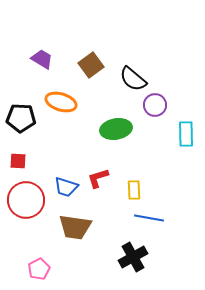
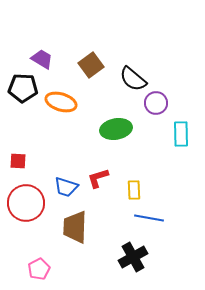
purple circle: moved 1 px right, 2 px up
black pentagon: moved 2 px right, 30 px up
cyan rectangle: moved 5 px left
red circle: moved 3 px down
brown trapezoid: rotated 84 degrees clockwise
